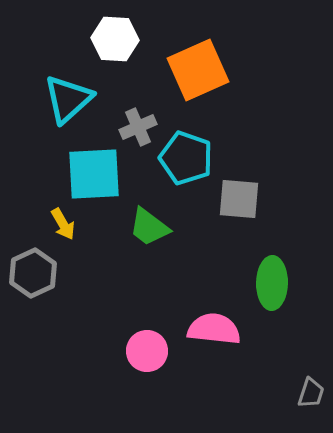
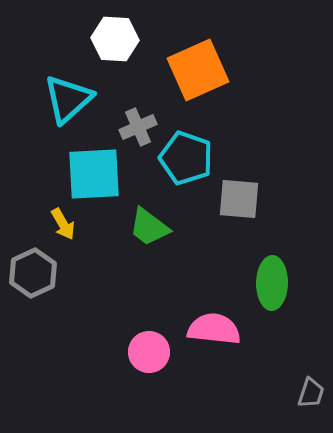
pink circle: moved 2 px right, 1 px down
